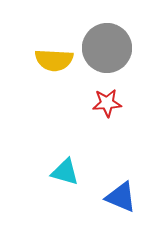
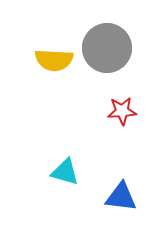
red star: moved 15 px right, 8 px down
blue triangle: rotated 16 degrees counterclockwise
